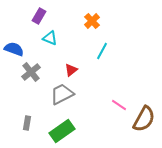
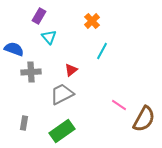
cyan triangle: moved 1 px left, 1 px up; rotated 28 degrees clockwise
gray cross: rotated 36 degrees clockwise
gray rectangle: moved 3 px left
